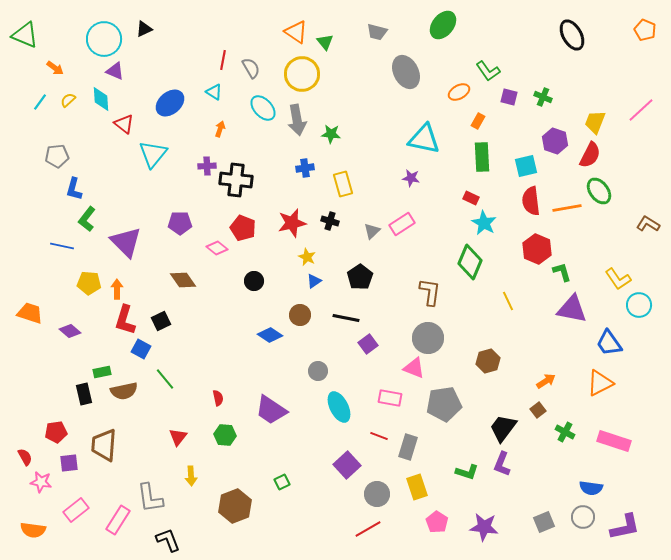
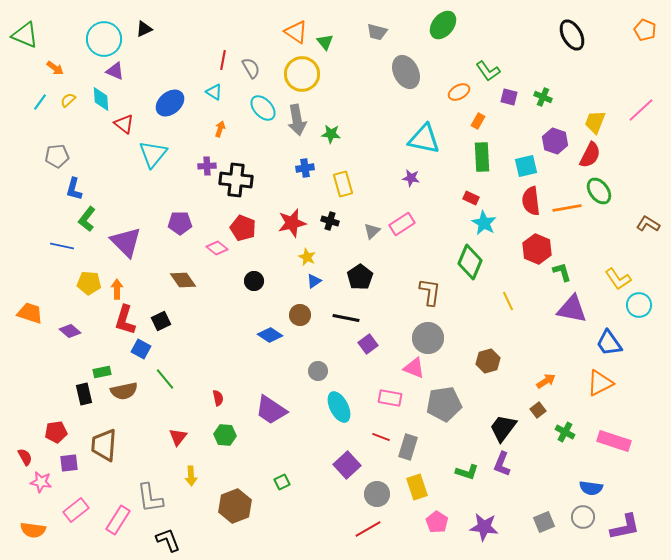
red line at (379, 436): moved 2 px right, 1 px down
